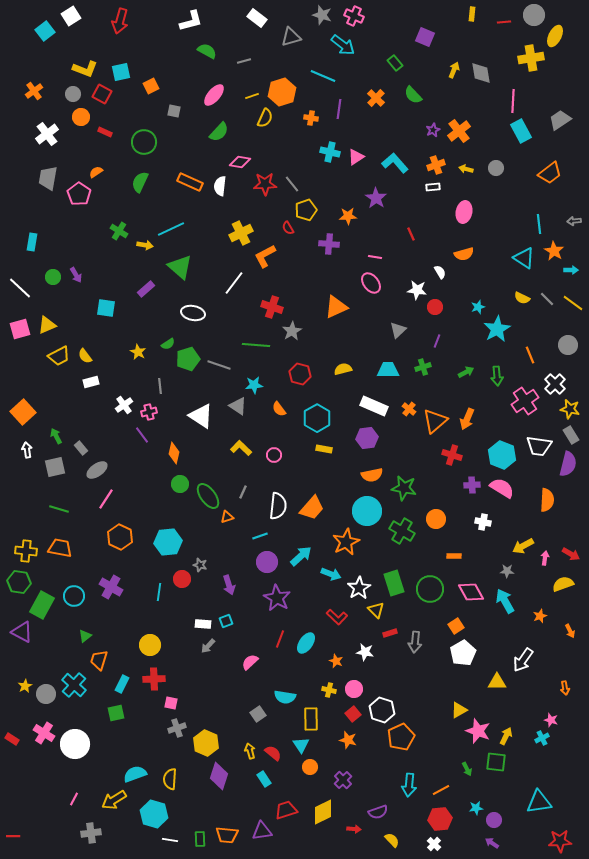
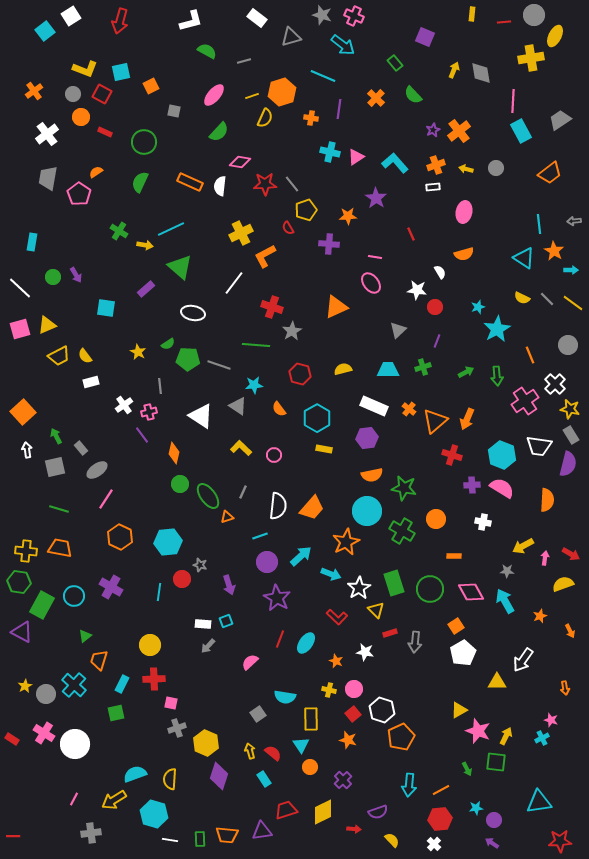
green pentagon at (188, 359): rotated 20 degrees clockwise
